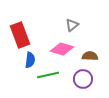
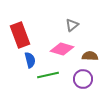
blue semicircle: rotated 21 degrees counterclockwise
